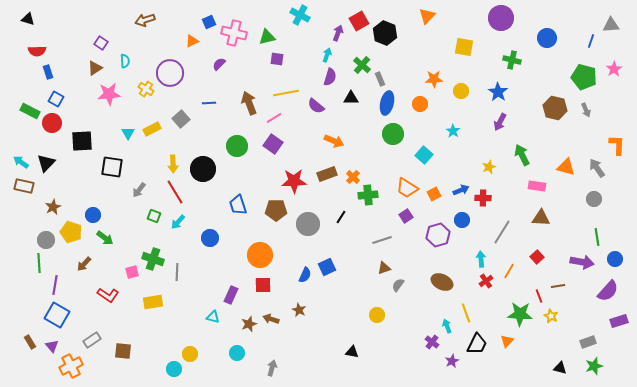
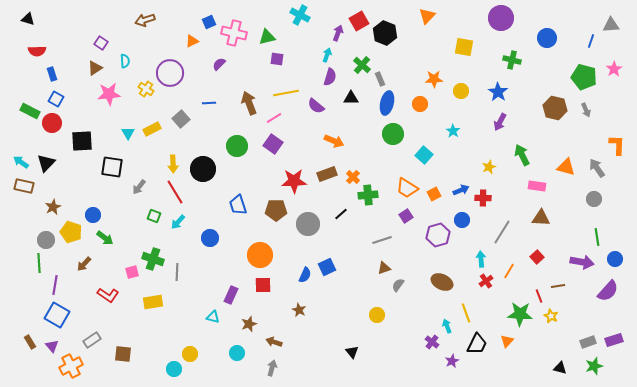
blue rectangle at (48, 72): moved 4 px right, 2 px down
gray arrow at (139, 190): moved 3 px up
black line at (341, 217): moved 3 px up; rotated 16 degrees clockwise
brown arrow at (271, 319): moved 3 px right, 23 px down
purple rectangle at (619, 321): moved 5 px left, 19 px down
brown square at (123, 351): moved 3 px down
black triangle at (352, 352): rotated 40 degrees clockwise
